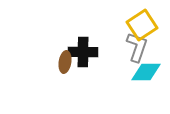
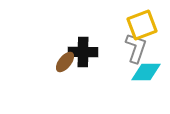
yellow square: rotated 12 degrees clockwise
gray L-shape: moved 1 px left, 1 px down
brown ellipse: rotated 30 degrees clockwise
